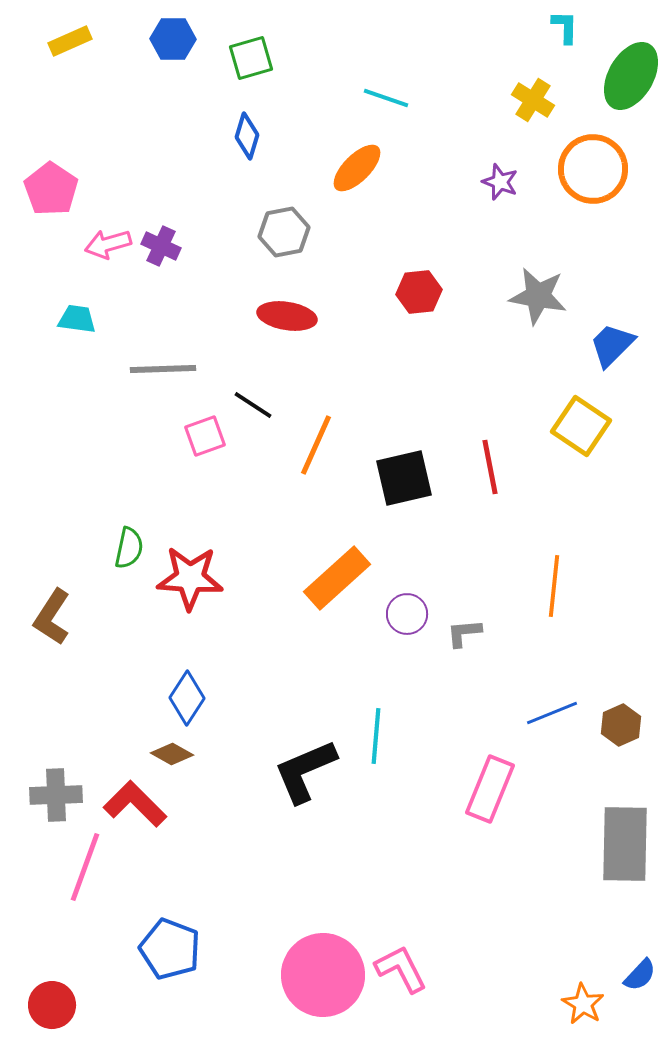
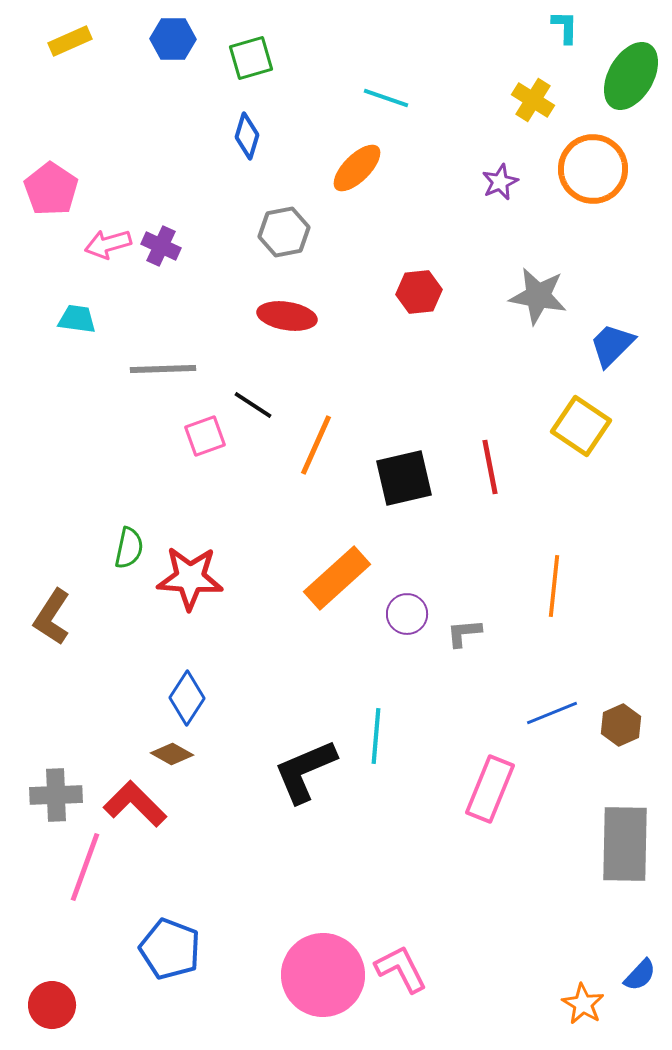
purple star at (500, 182): rotated 27 degrees clockwise
